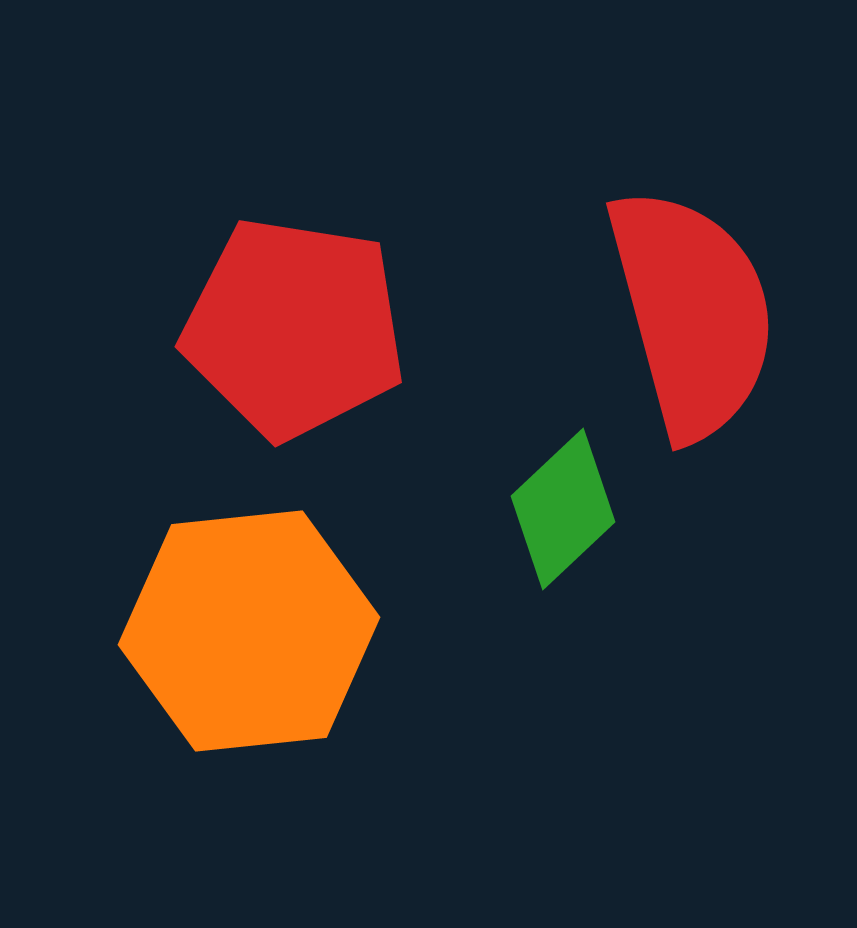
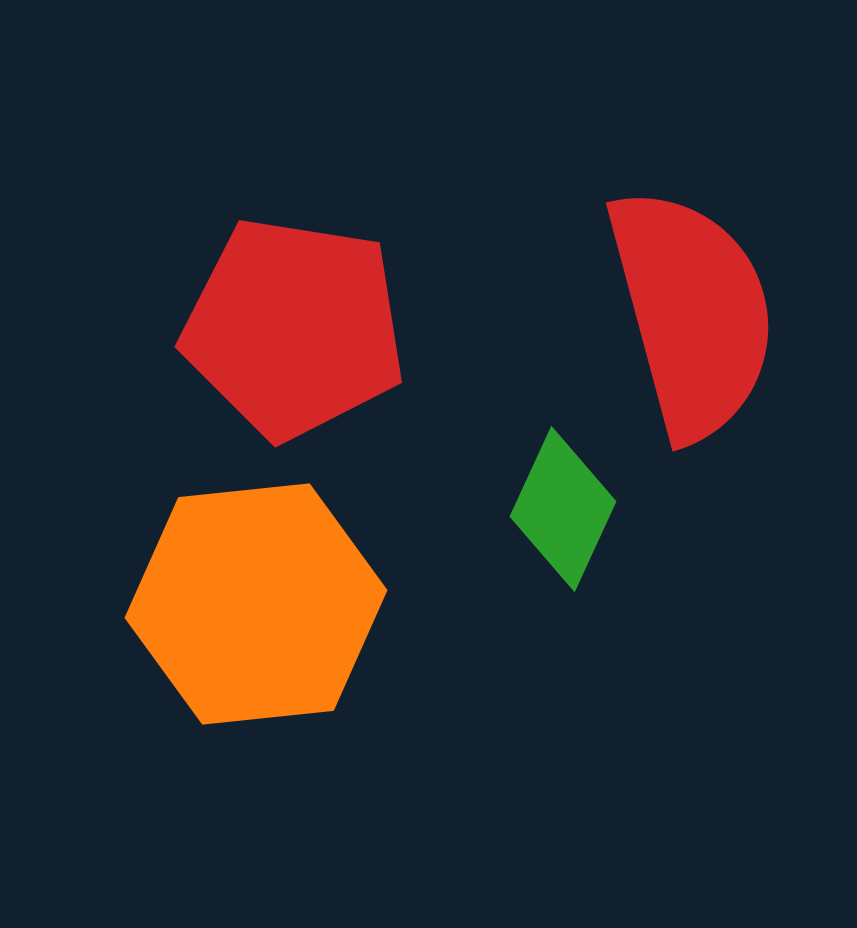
green diamond: rotated 22 degrees counterclockwise
orange hexagon: moved 7 px right, 27 px up
